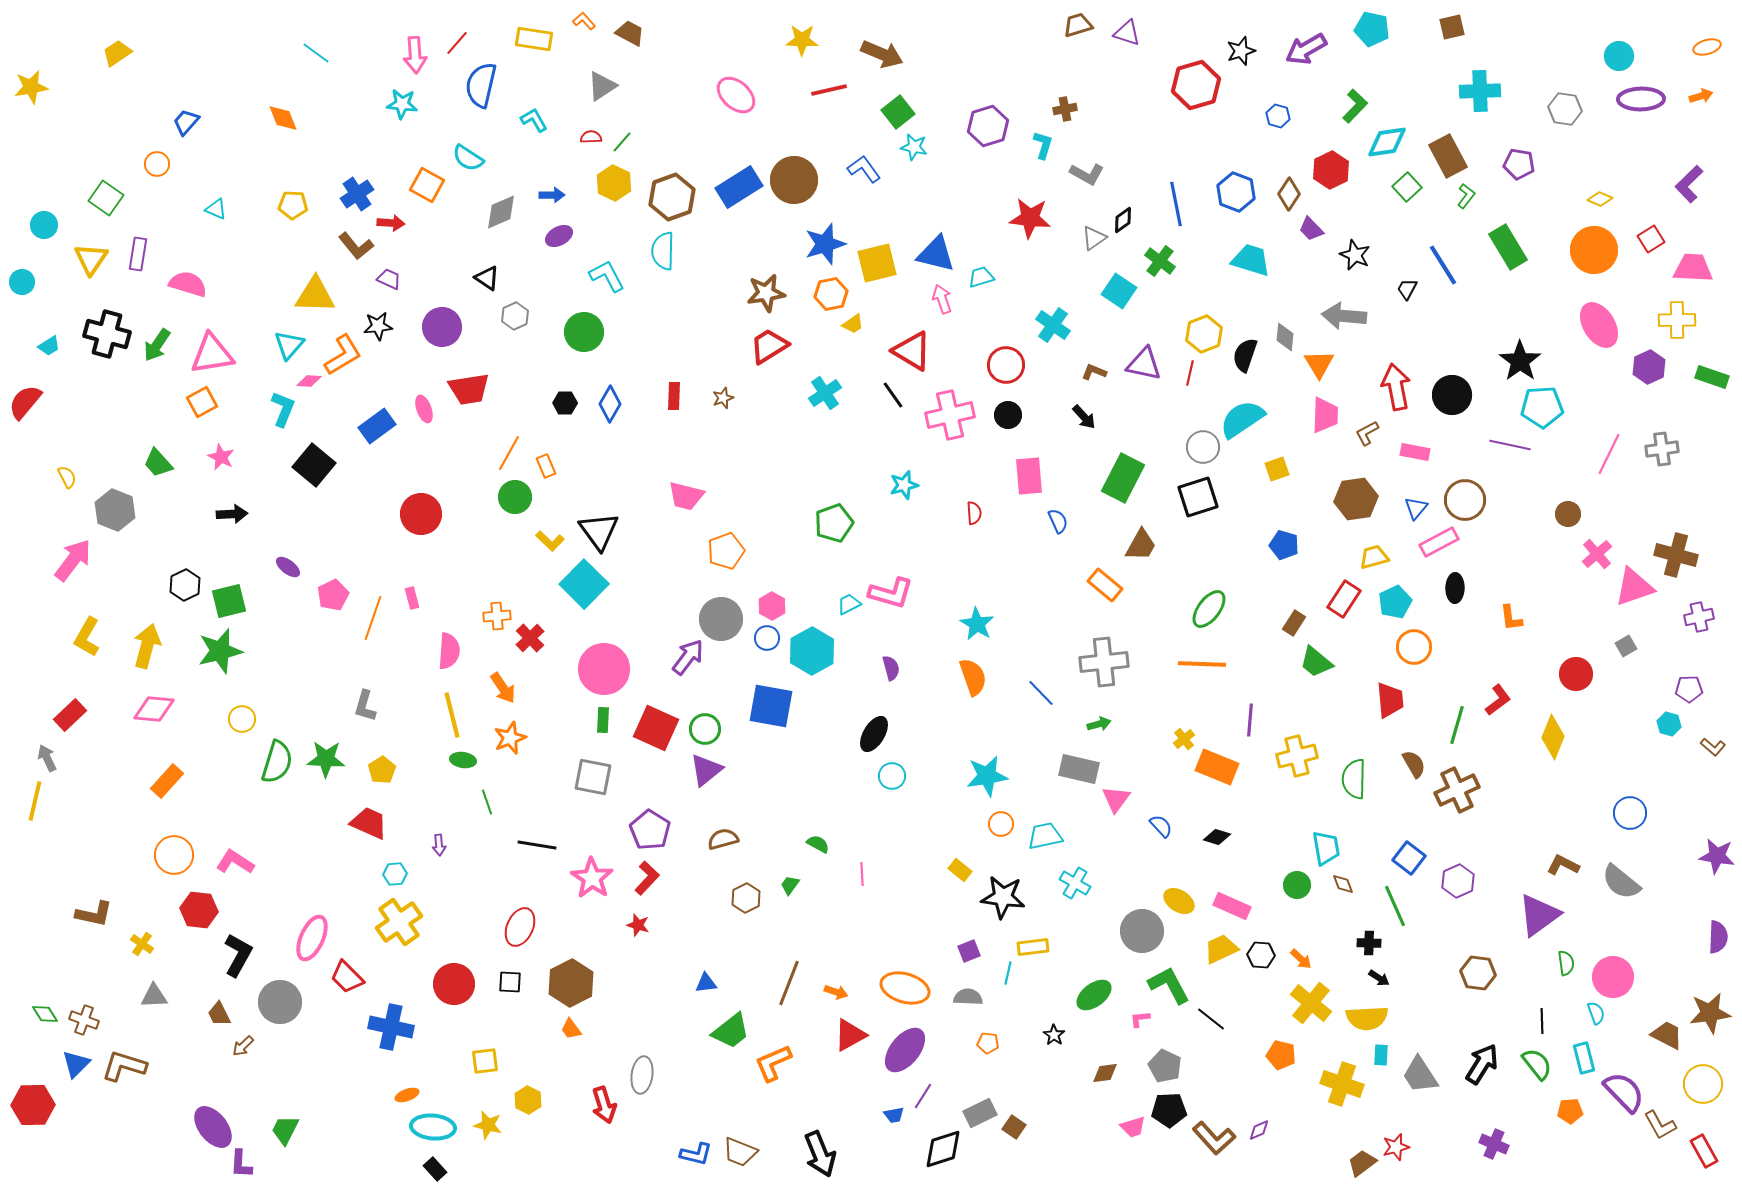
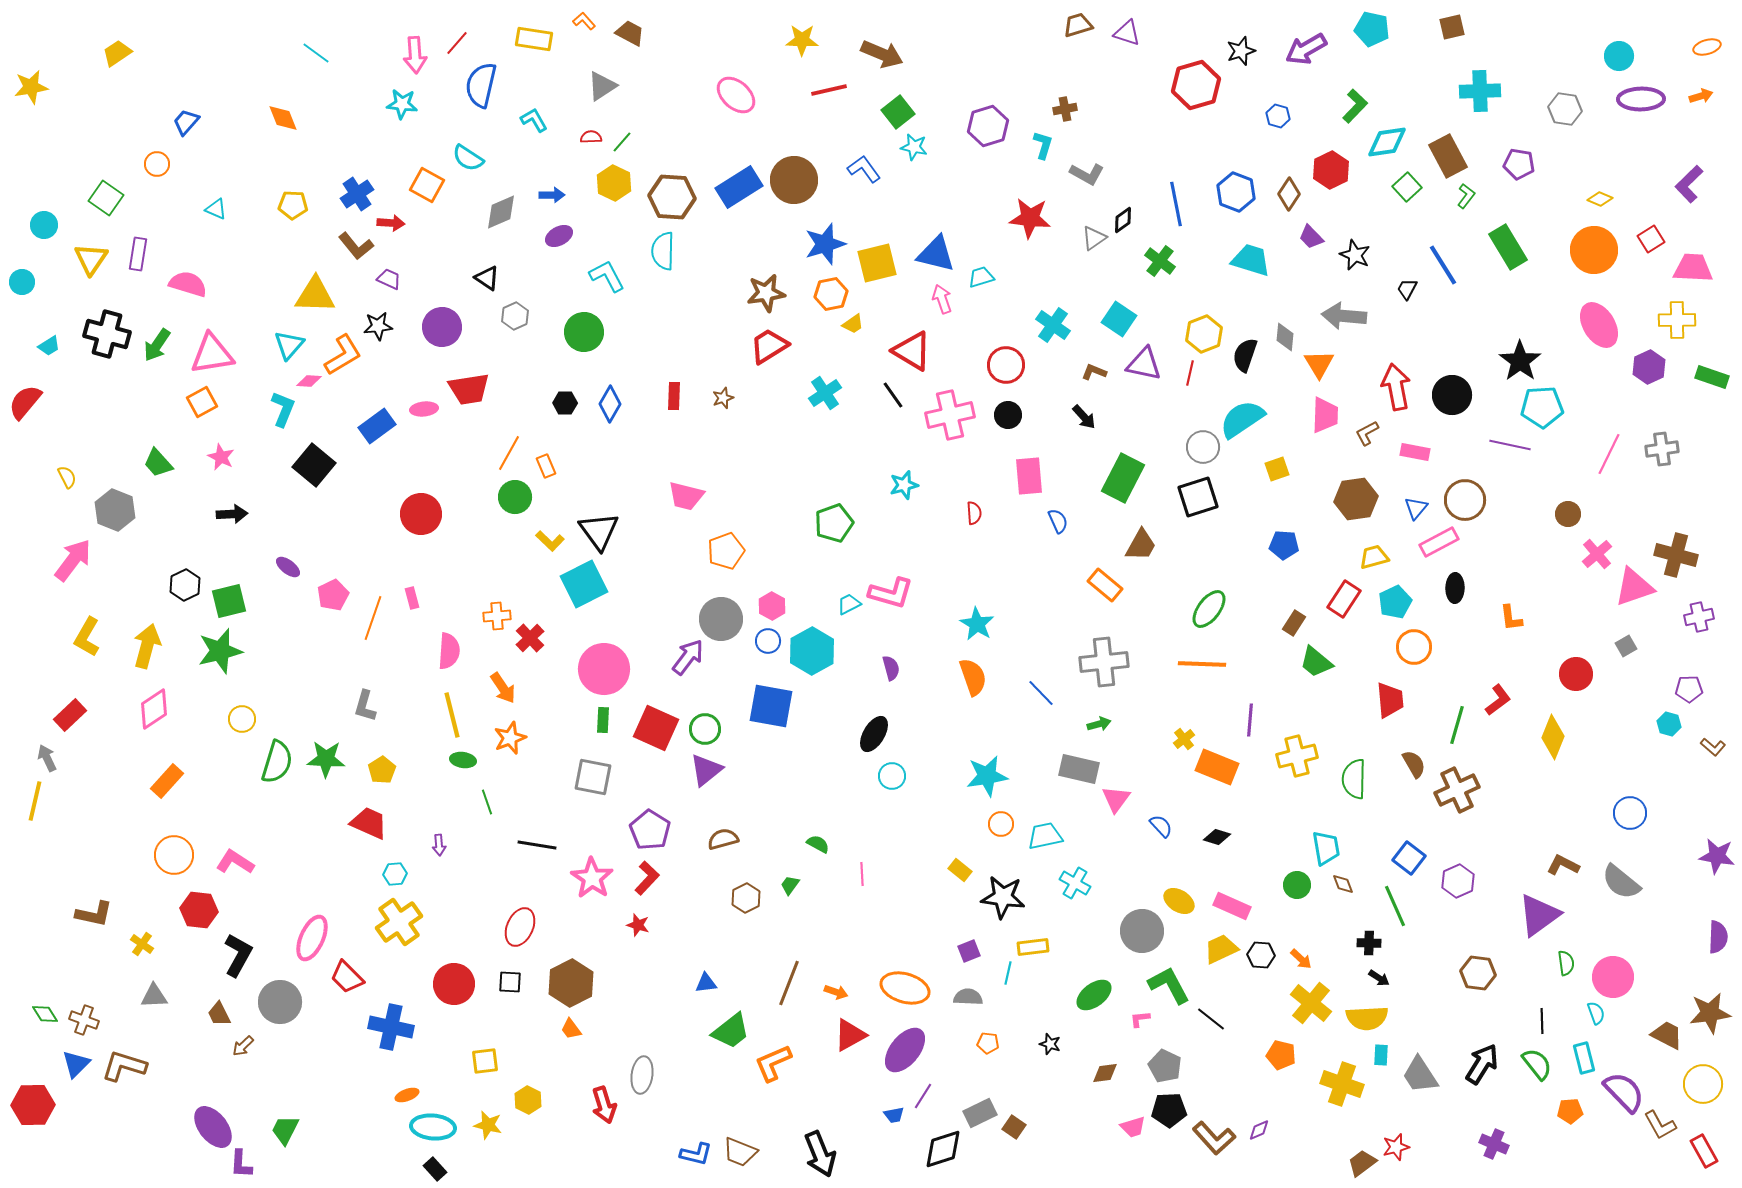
brown hexagon at (672, 197): rotated 24 degrees clockwise
purple trapezoid at (1311, 229): moved 8 px down
cyan square at (1119, 291): moved 28 px down
pink ellipse at (424, 409): rotated 76 degrees counterclockwise
blue pentagon at (1284, 545): rotated 12 degrees counterclockwise
cyan square at (584, 584): rotated 18 degrees clockwise
blue circle at (767, 638): moved 1 px right, 3 px down
pink diamond at (154, 709): rotated 39 degrees counterclockwise
black star at (1054, 1035): moved 4 px left, 9 px down; rotated 15 degrees counterclockwise
